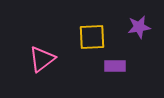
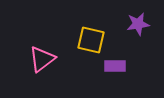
purple star: moved 1 px left, 3 px up
yellow square: moved 1 px left, 3 px down; rotated 16 degrees clockwise
